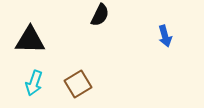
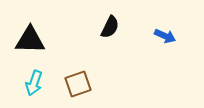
black semicircle: moved 10 px right, 12 px down
blue arrow: rotated 50 degrees counterclockwise
brown square: rotated 12 degrees clockwise
